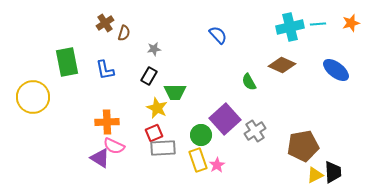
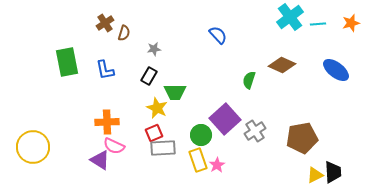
cyan cross: moved 10 px up; rotated 24 degrees counterclockwise
green semicircle: moved 2 px up; rotated 48 degrees clockwise
yellow circle: moved 50 px down
brown pentagon: moved 1 px left, 8 px up
purple triangle: moved 2 px down
